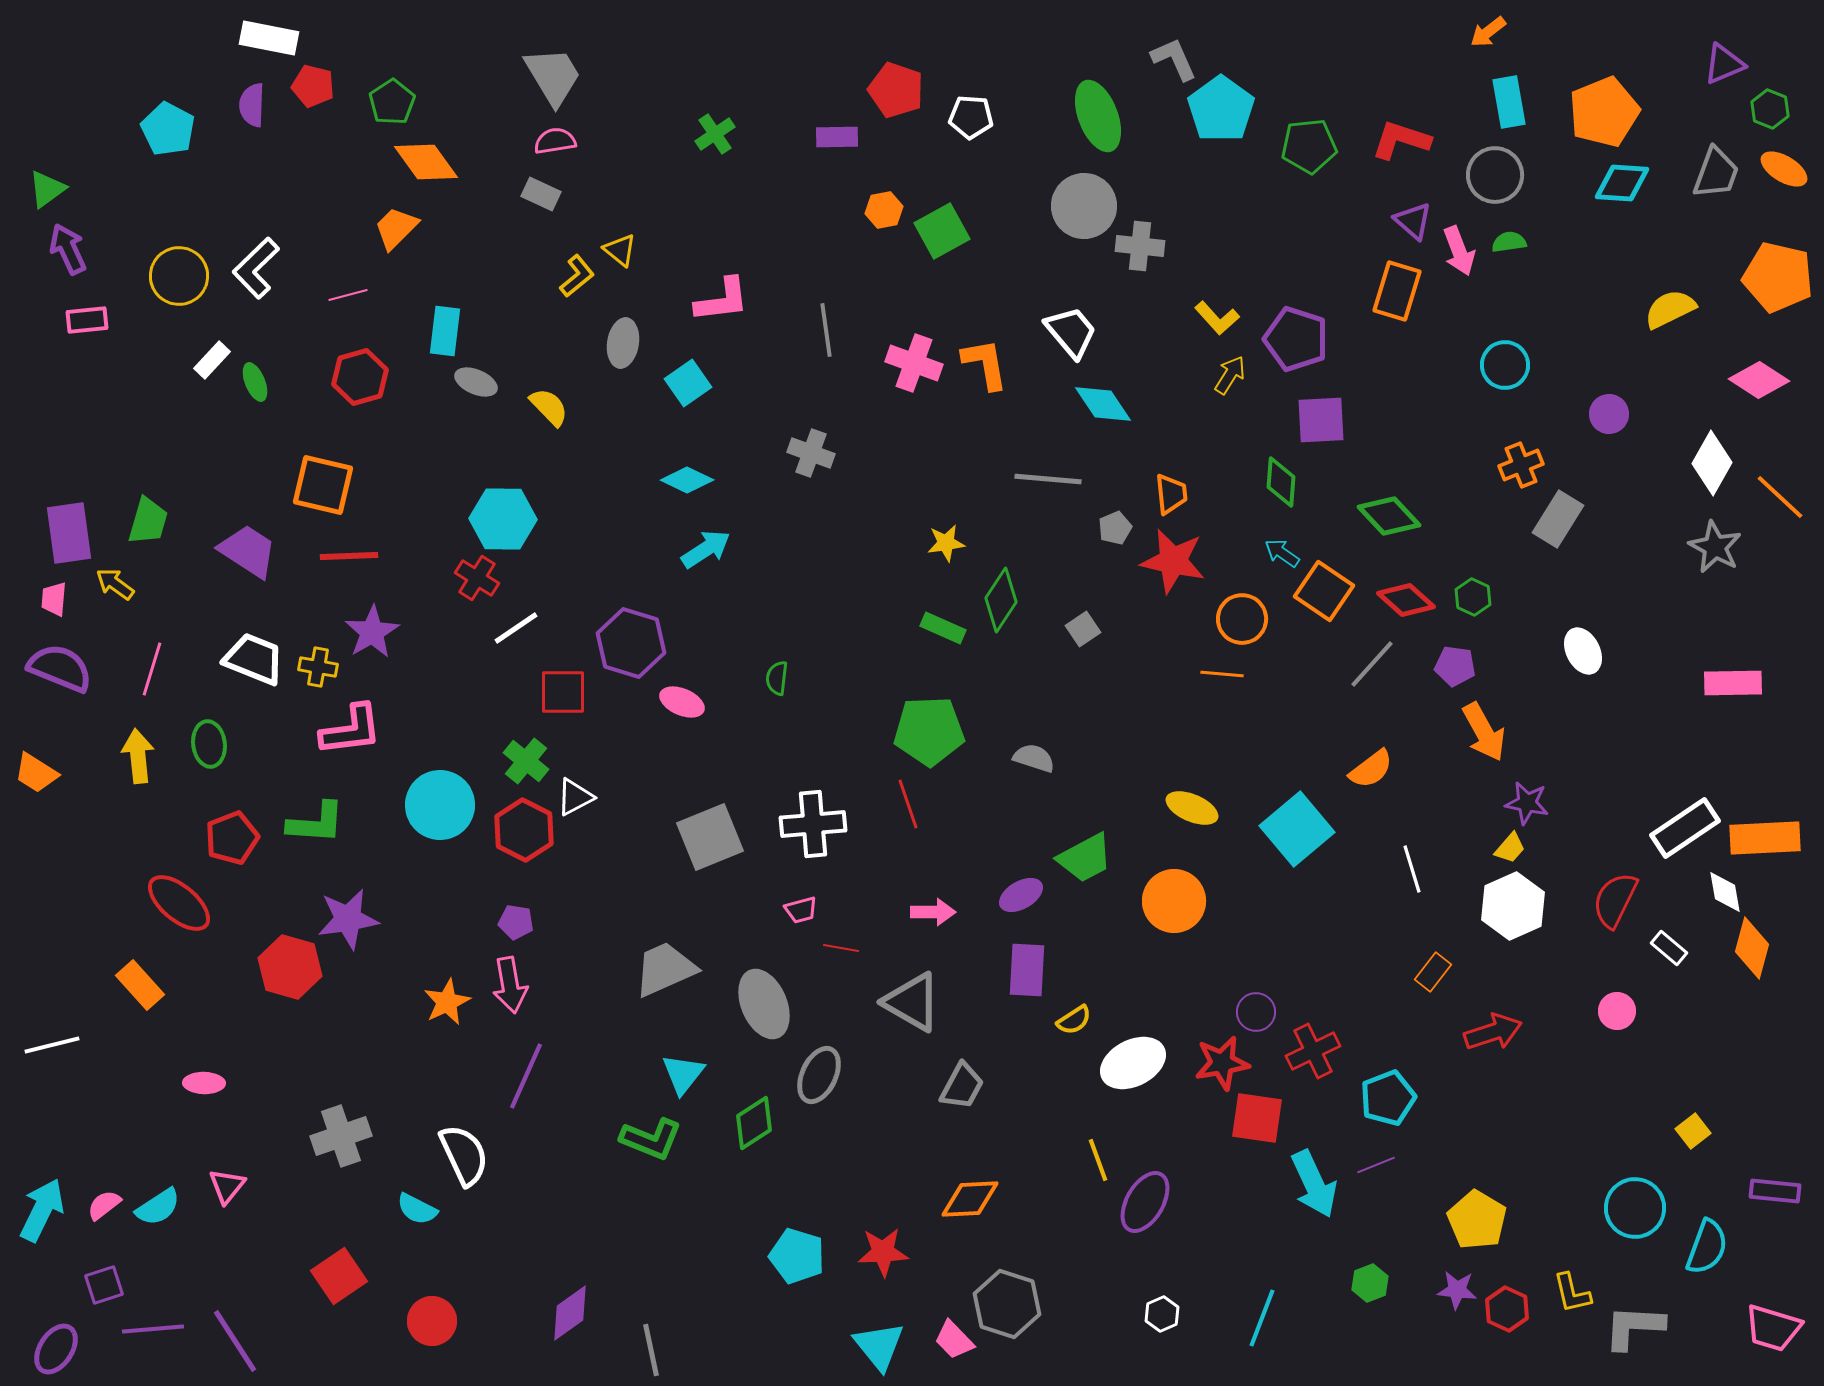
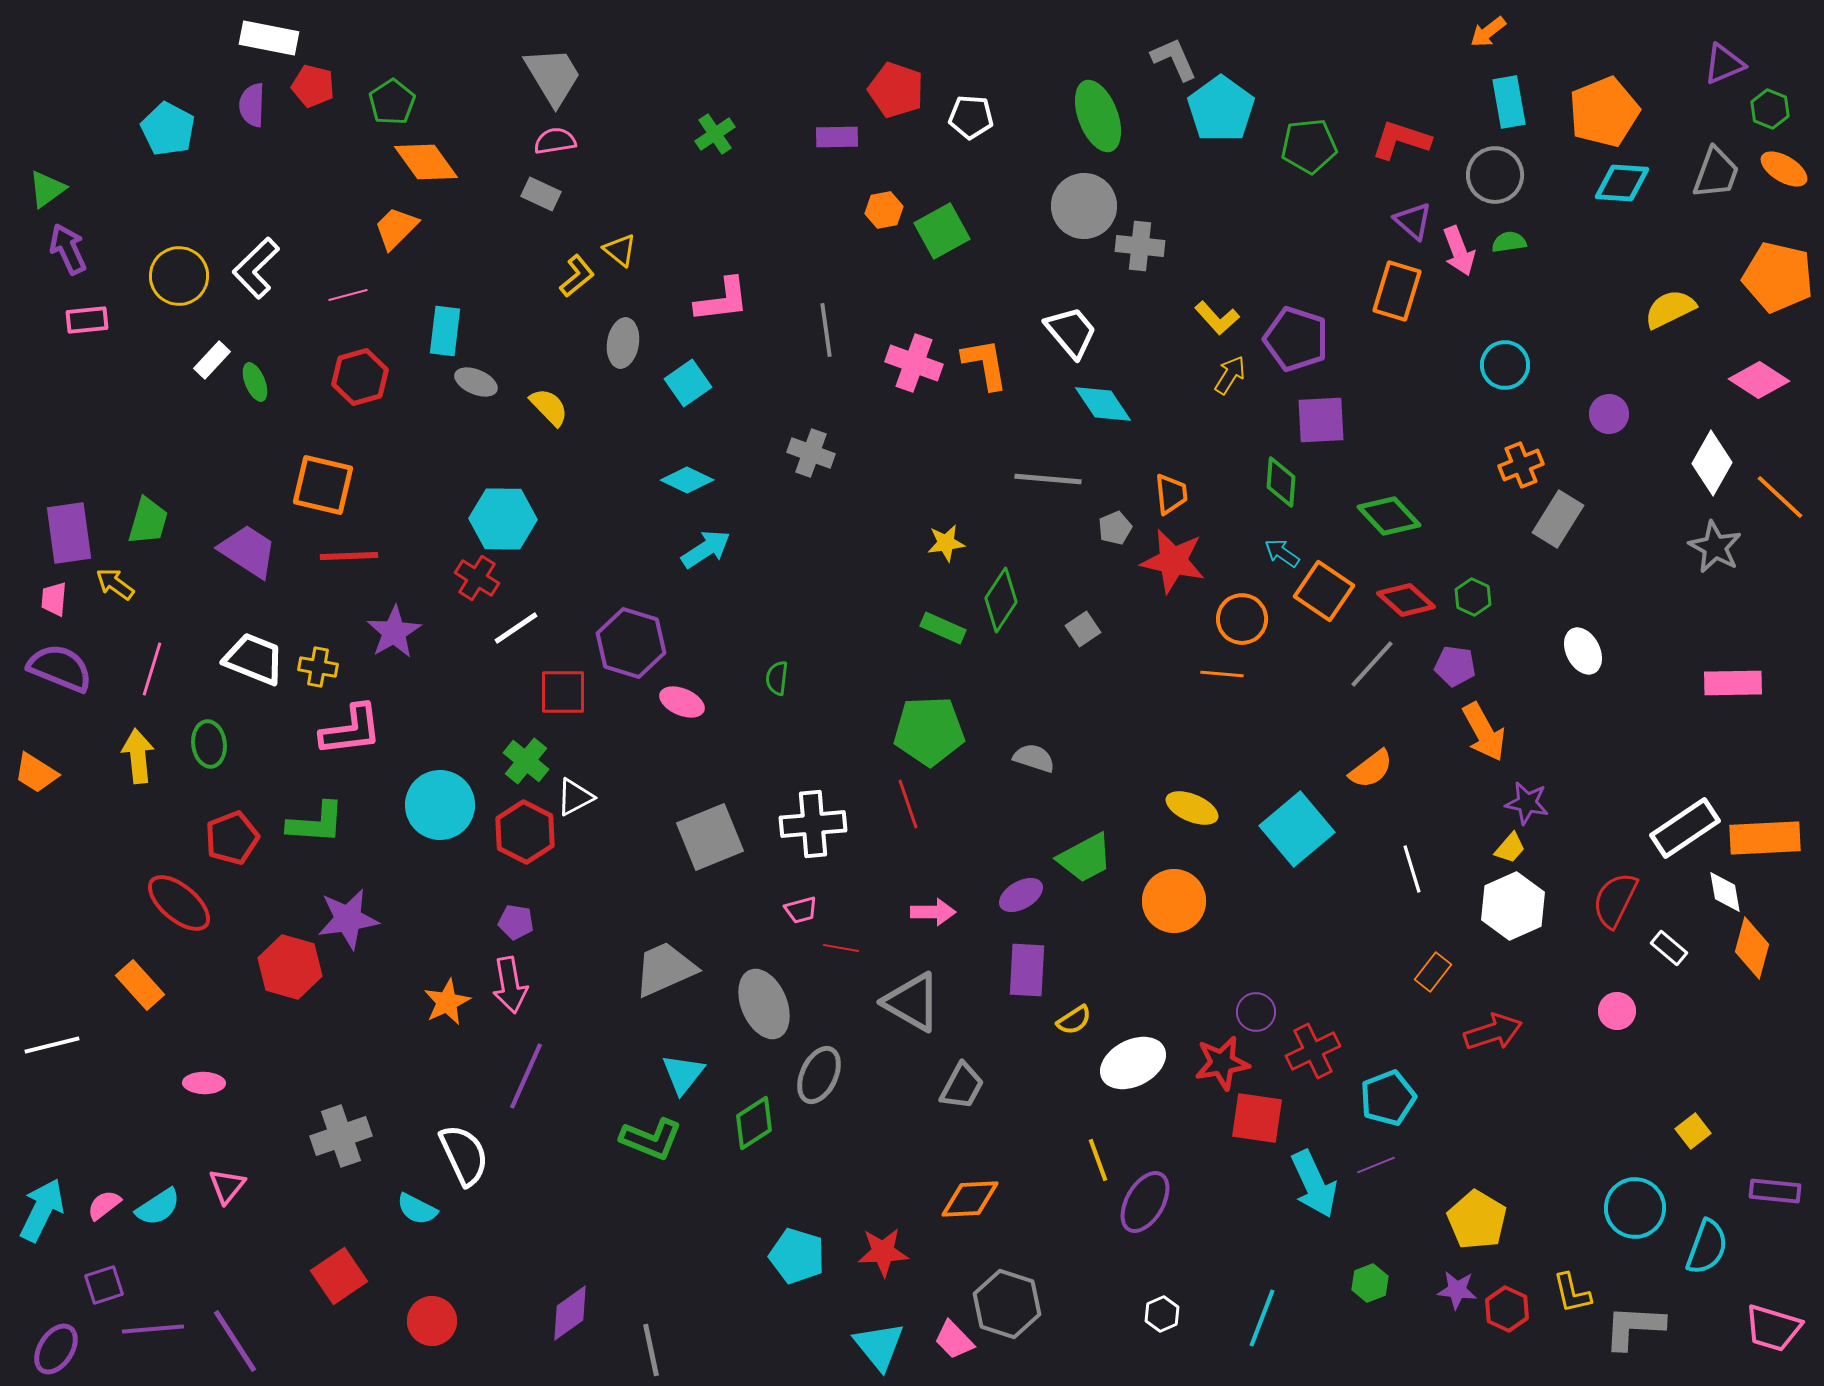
purple star at (372, 632): moved 22 px right
red hexagon at (524, 830): moved 1 px right, 2 px down
